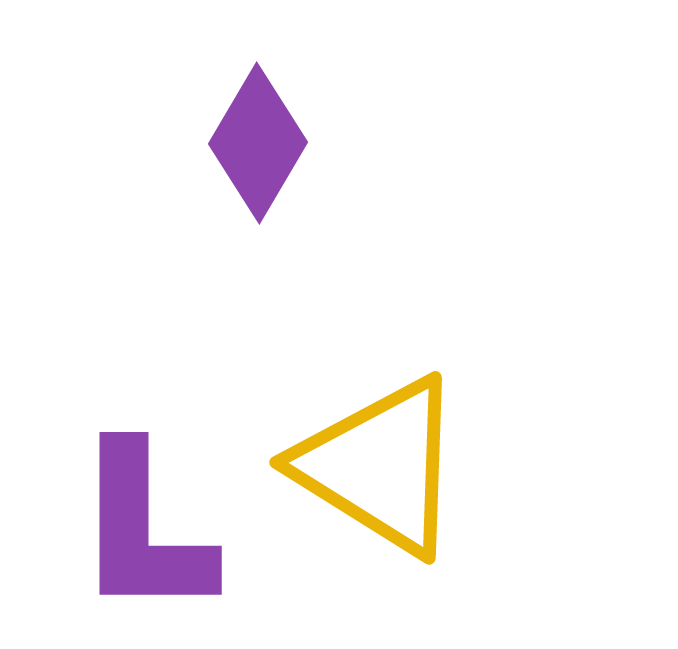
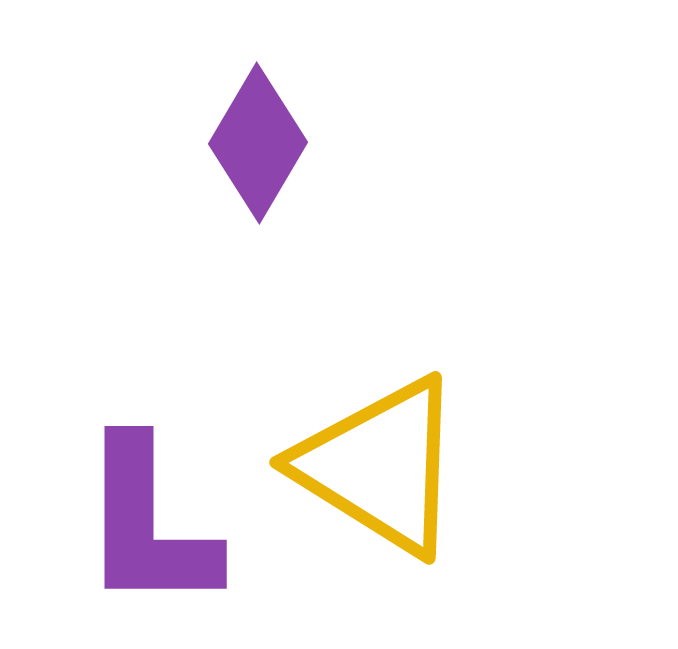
purple L-shape: moved 5 px right, 6 px up
